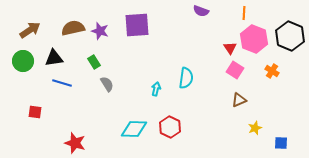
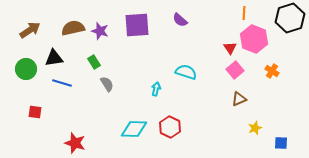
purple semicircle: moved 21 px left, 9 px down; rotated 21 degrees clockwise
black hexagon: moved 18 px up; rotated 20 degrees clockwise
green circle: moved 3 px right, 8 px down
pink square: rotated 18 degrees clockwise
cyan semicircle: moved 6 px up; rotated 80 degrees counterclockwise
brown triangle: moved 1 px up
